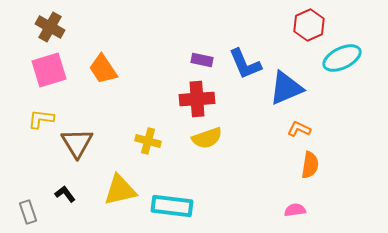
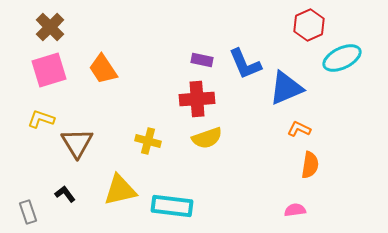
brown cross: rotated 16 degrees clockwise
yellow L-shape: rotated 12 degrees clockwise
